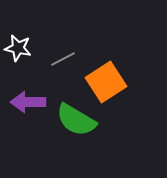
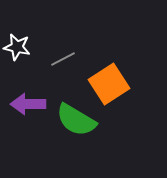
white star: moved 1 px left, 1 px up
orange square: moved 3 px right, 2 px down
purple arrow: moved 2 px down
